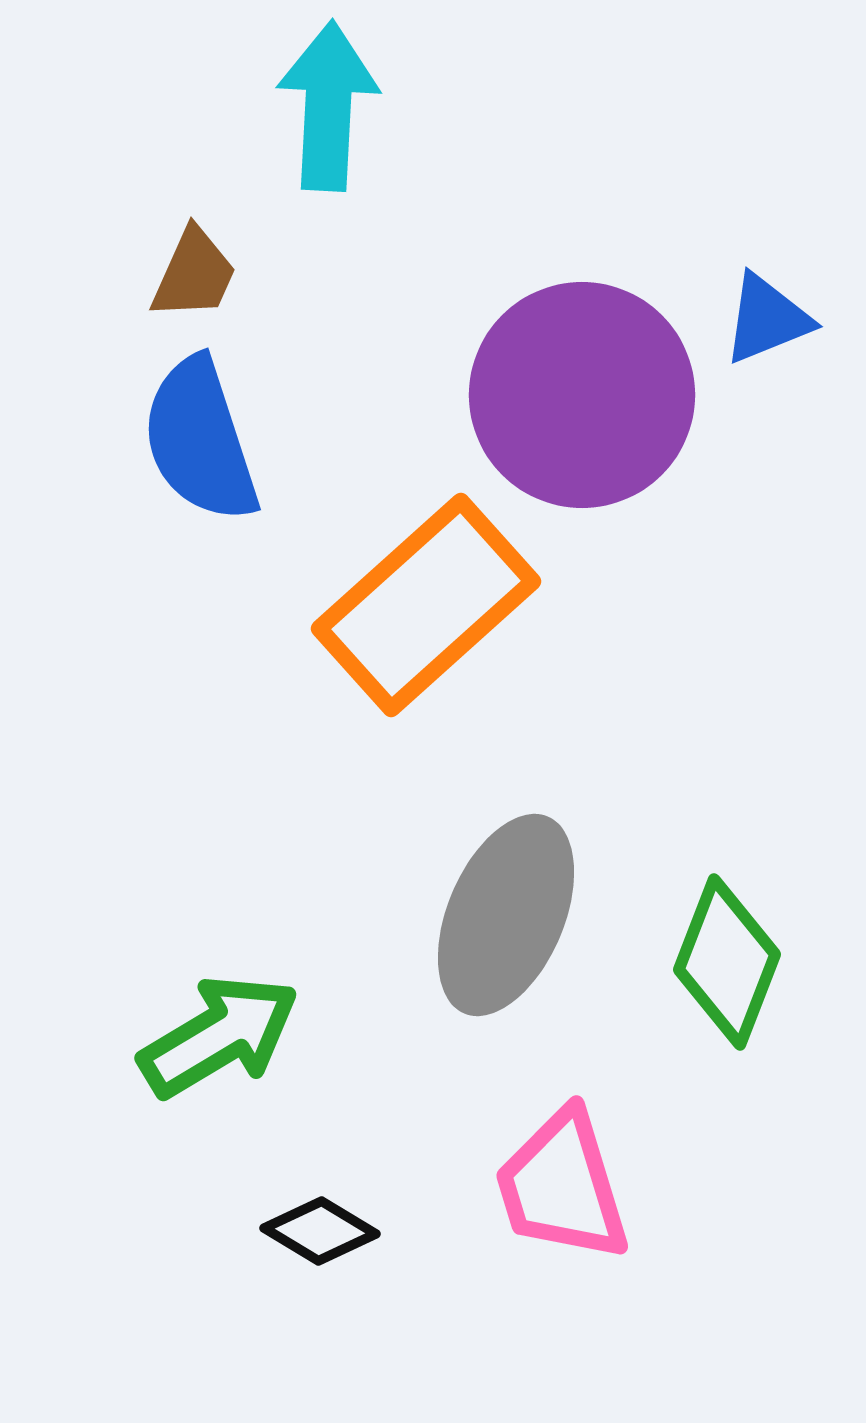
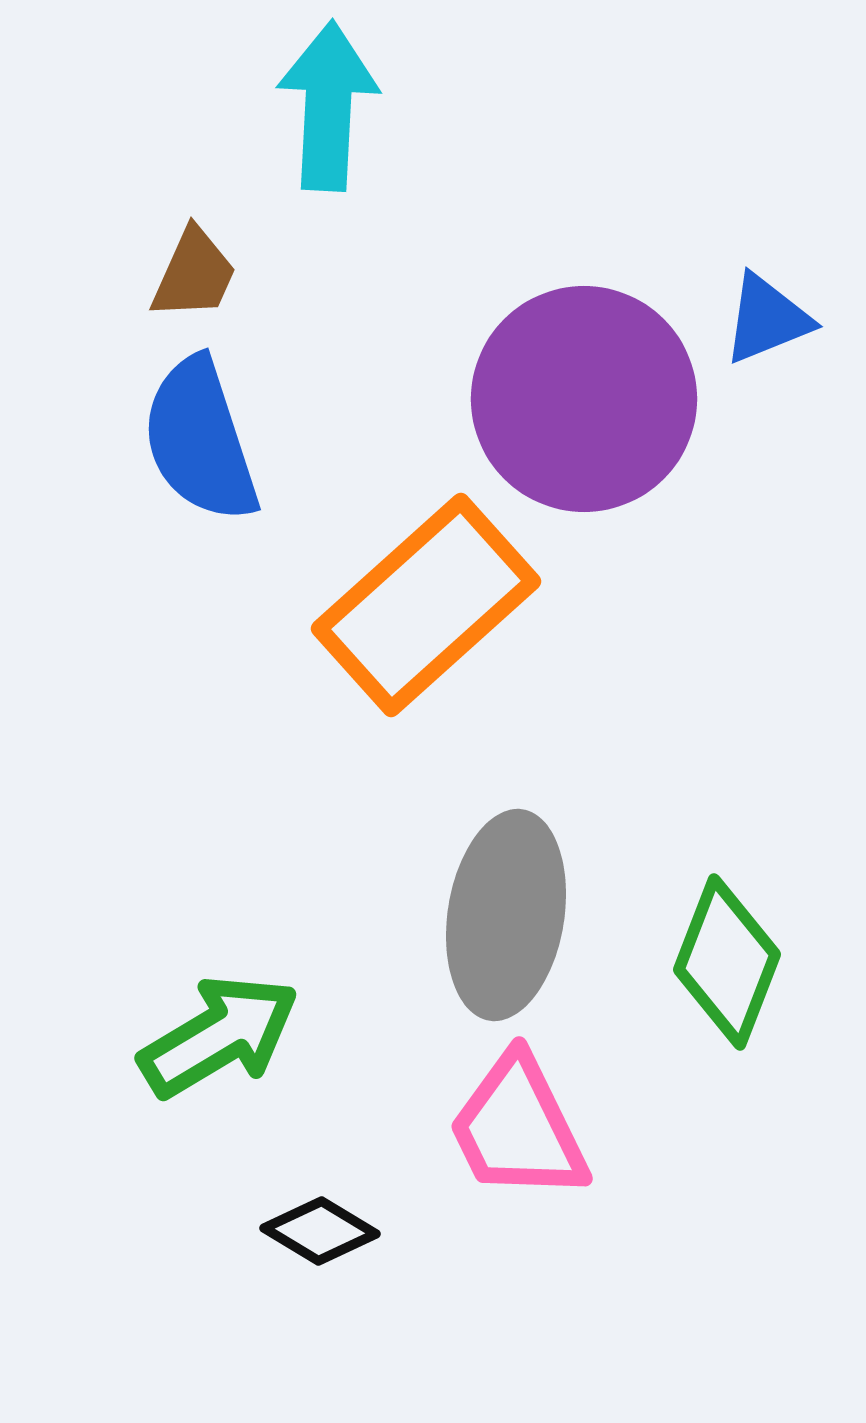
purple circle: moved 2 px right, 4 px down
gray ellipse: rotated 14 degrees counterclockwise
pink trapezoid: moved 44 px left, 58 px up; rotated 9 degrees counterclockwise
